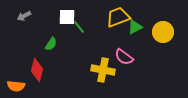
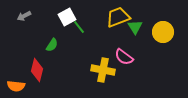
white square: rotated 30 degrees counterclockwise
green triangle: rotated 35 degrees counterclockwise
green semicircle: moved 1 px right, 1 px down
